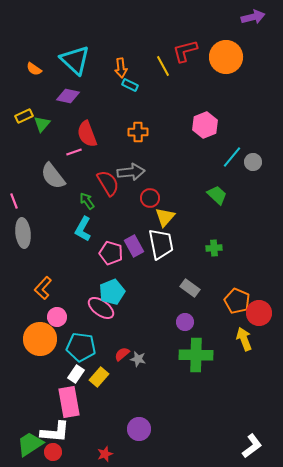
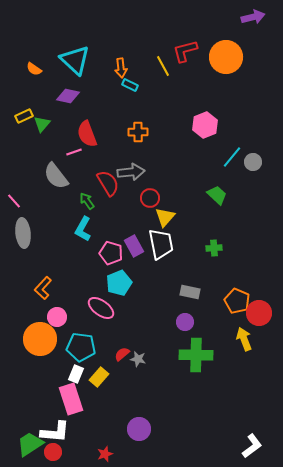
gray semicircle at (53, 176): moved 3 px right
pink line at (14, 201): rotated 21 degrees counterclockwise
gray rectangle at (190, 288): moved 4 px down; rotated 24 degrees counterclockwise
cyan pentagon at (112, 292): moved 7 px right, 9 px up
white rectangle at (76, 374): rotated 12 degrees counterclockwise
pink rectangle at (69, 402): moved 2 px right, 3 px up; rotated 8 degrees counterclockwise
